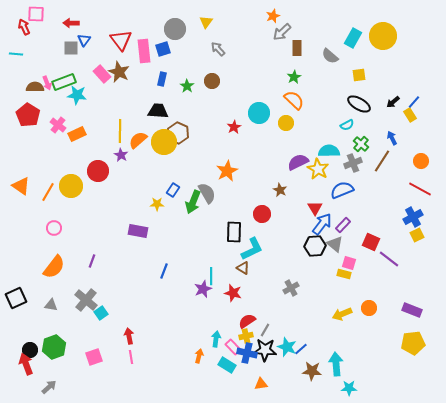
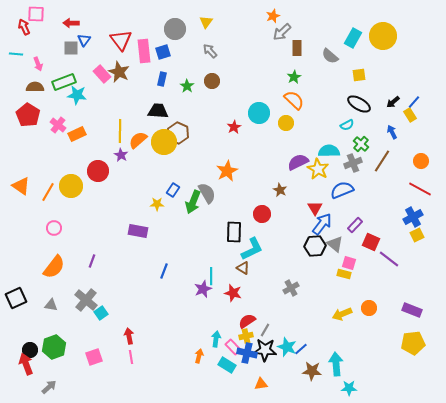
blue square at (163, 49): moved 3 px down
gray arrow at (218, 49): moved 8 px left, 2 px down
pink arrow at (47, 83): moved 9 px left, 19 px up
blue arrow at (392, 138): moved 6 px up
purple rectangle at (343, 225): moved 12 px right
